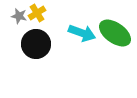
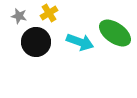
yellow cross: moved 12 px right
cyan arrow: moved 2 px left, 9 px down
black circle: moved 2 px up
